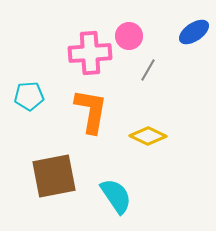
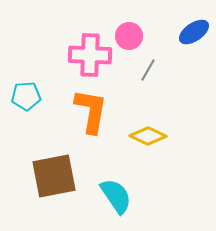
pink cross: moved 2 px down; rotated 6 degrees clockwise
cyan pentagon: moved 3 px left
